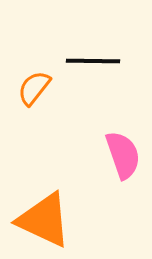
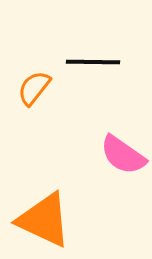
black line: moved 1 px down
pink semicircle: rotated 144 degrees clockwise
